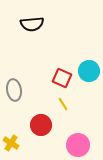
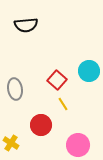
black semicircle: moved 6 px left, 1 px down
red square: moved 5 px left, 2 px down; rotated 18 degrees clockwise
gray ellipse: moved 1 px right, 1 px up
